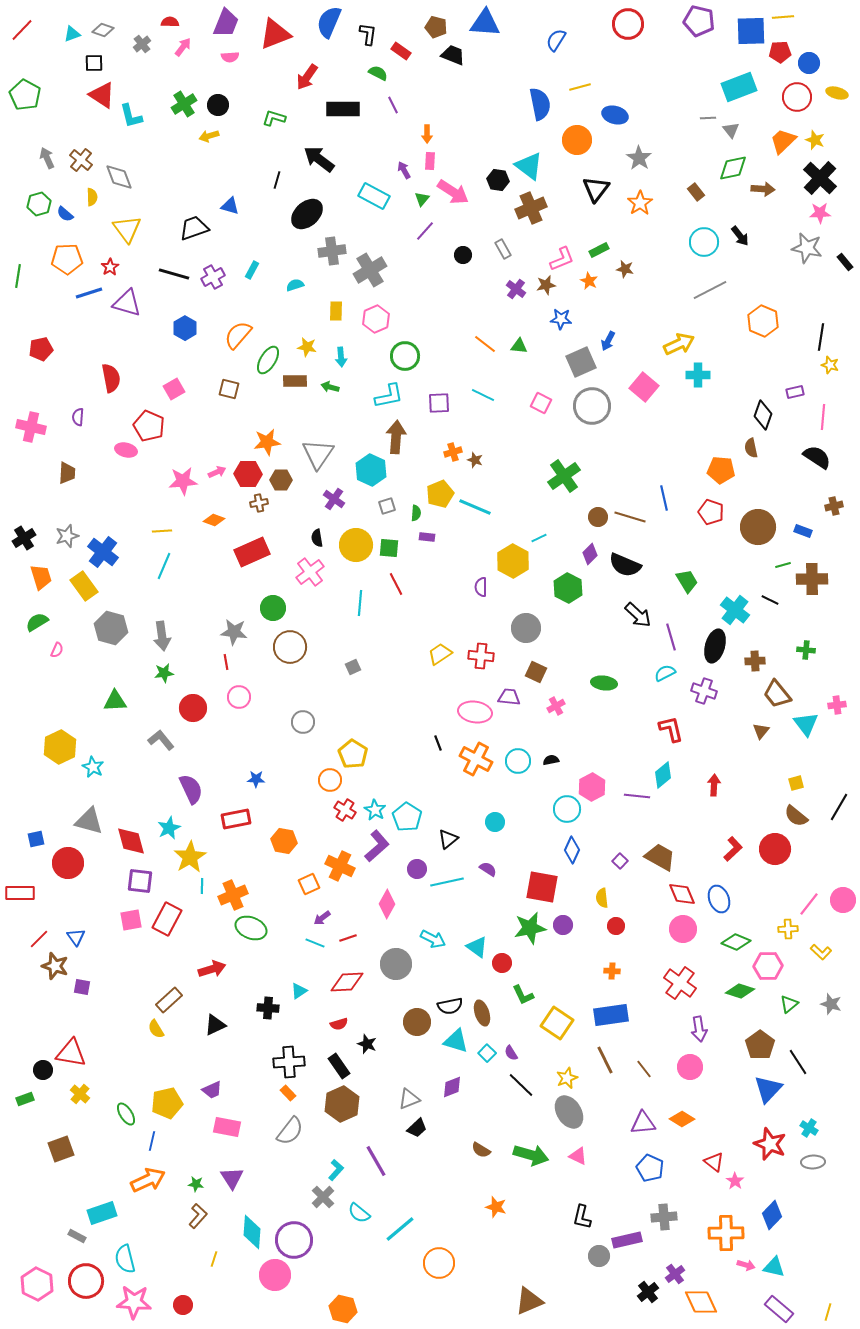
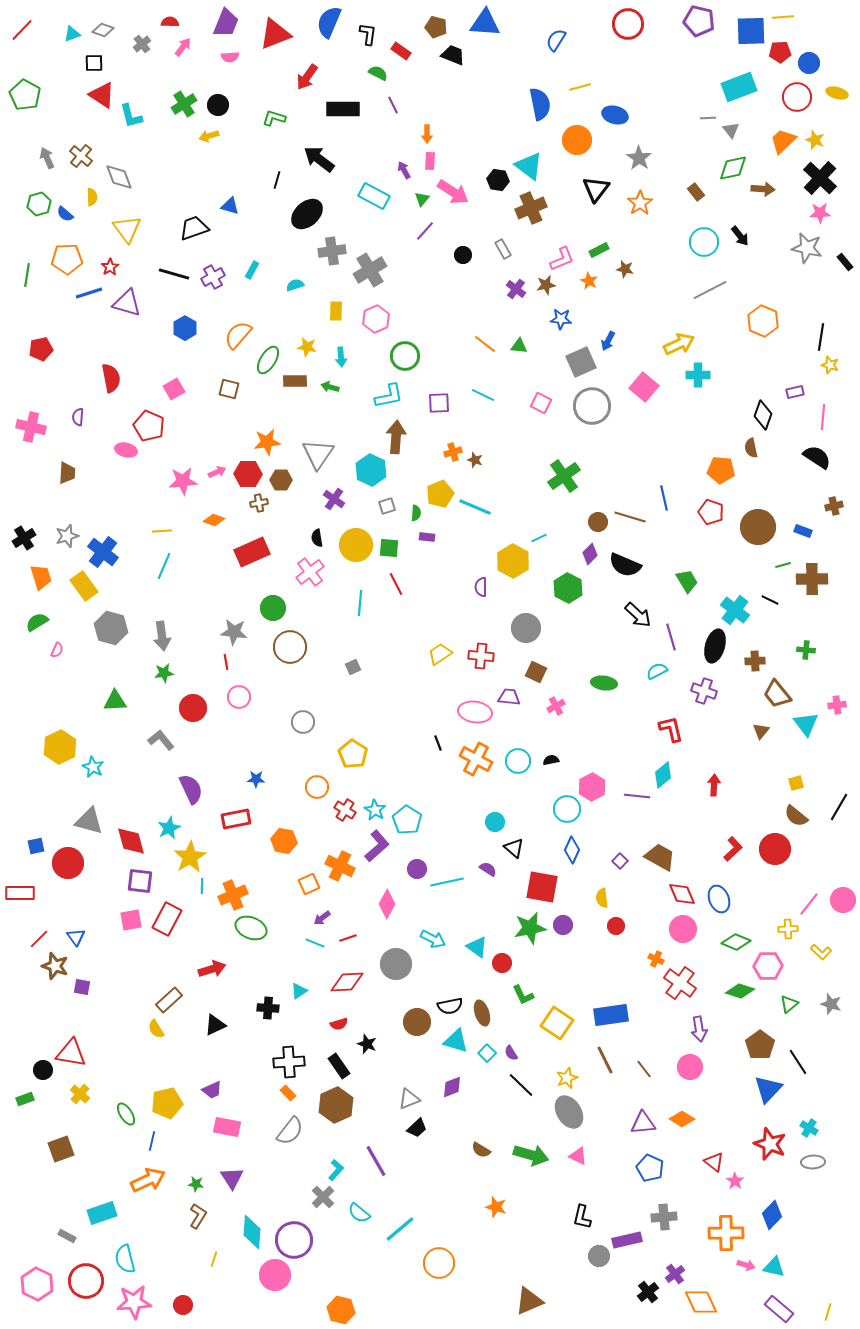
brown cross at (81, 160): moved 4 px up
green line at (18, 276): moved 9 px right, 1 px up
brown circle at (598, 517): moved 5 px down
cyan semicircle at (665, 673): moved 8 px left, 2 px up
orange circle at (330, 780): moved 13 px left, 7 px down
cyan pentagon at (407, 817): moved 3 px down
blue square at (36, 839): moved 7 px down
black triangle at (448, 839): moved 66 px right, 9 px down; rotated 40 degrees counterclockwise
orange cross at (612, 971): moved 44 px right, 12 px up; rotated 21 degrees clockwise
brown hexagon at (342, 1104): moved 6 px left, 1 px down
brown L-shape at (198, 1216): rotated 10 degrees counterclockwise
gray rectangle at (77, 1236): moved 10 px left
pink star at (134, 1302): rotated 8 degrees counterclockwise
orange hexagon at (343, 1309): moved 2 px left, 1 px down
